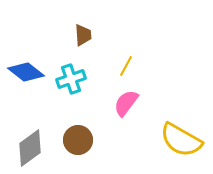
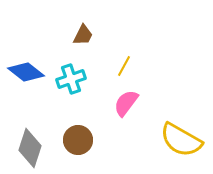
brown trapezoid: rotated 30 degrees clockwise
yellow line: moved 2 px left
gray diamond: rotated 36 degrees counterclockwise
